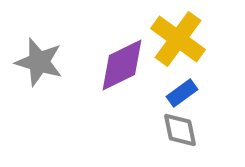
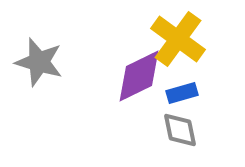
purple diamond: moved 17 px right, 11 px down
blue rectangle: rotated 20 degrees clockwise
